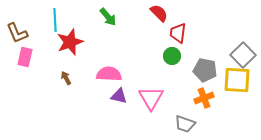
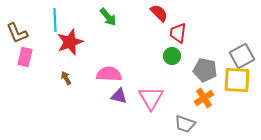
gray square: moved 1 px left, 1 px down; rotated 15 degrees clockwise
orange cross: rotated 12 degrees counterclockwise
